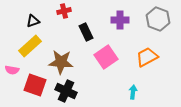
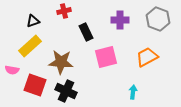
pink square: rotated 20 degrees clockwise
